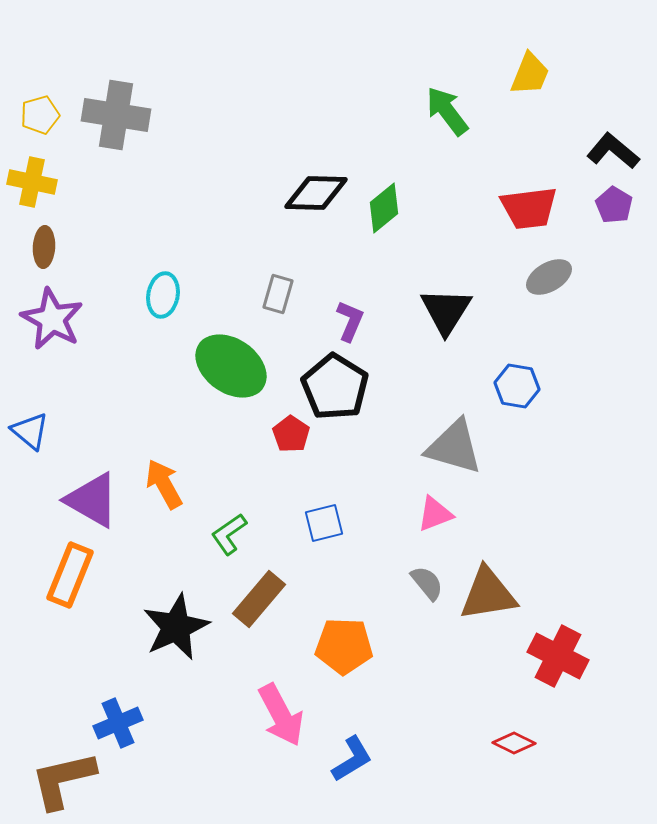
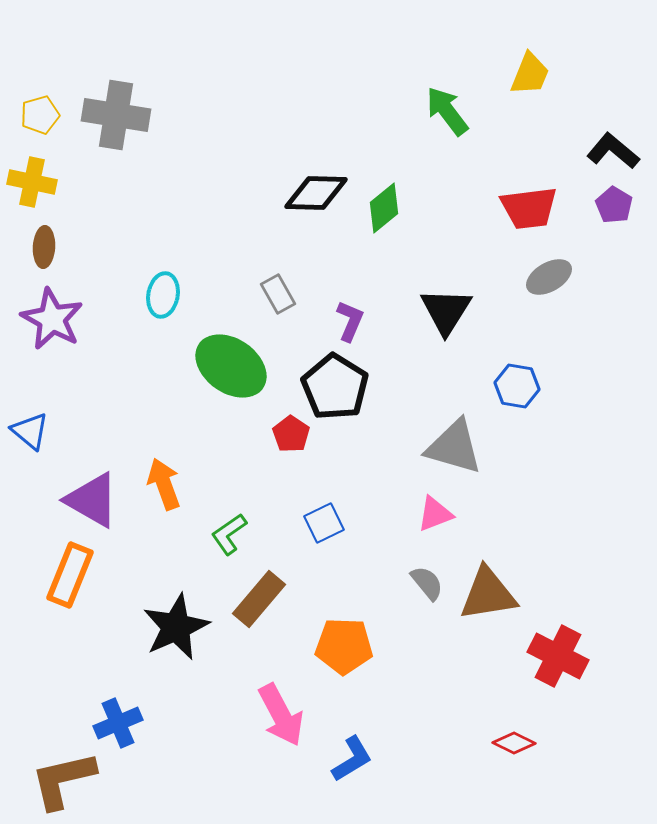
gray rectangle: rotated 45 degrees counterclockwise
orange arrow: rotated 9 degrees clockwise
blue square: rotated 12 degrees counterclockwise
